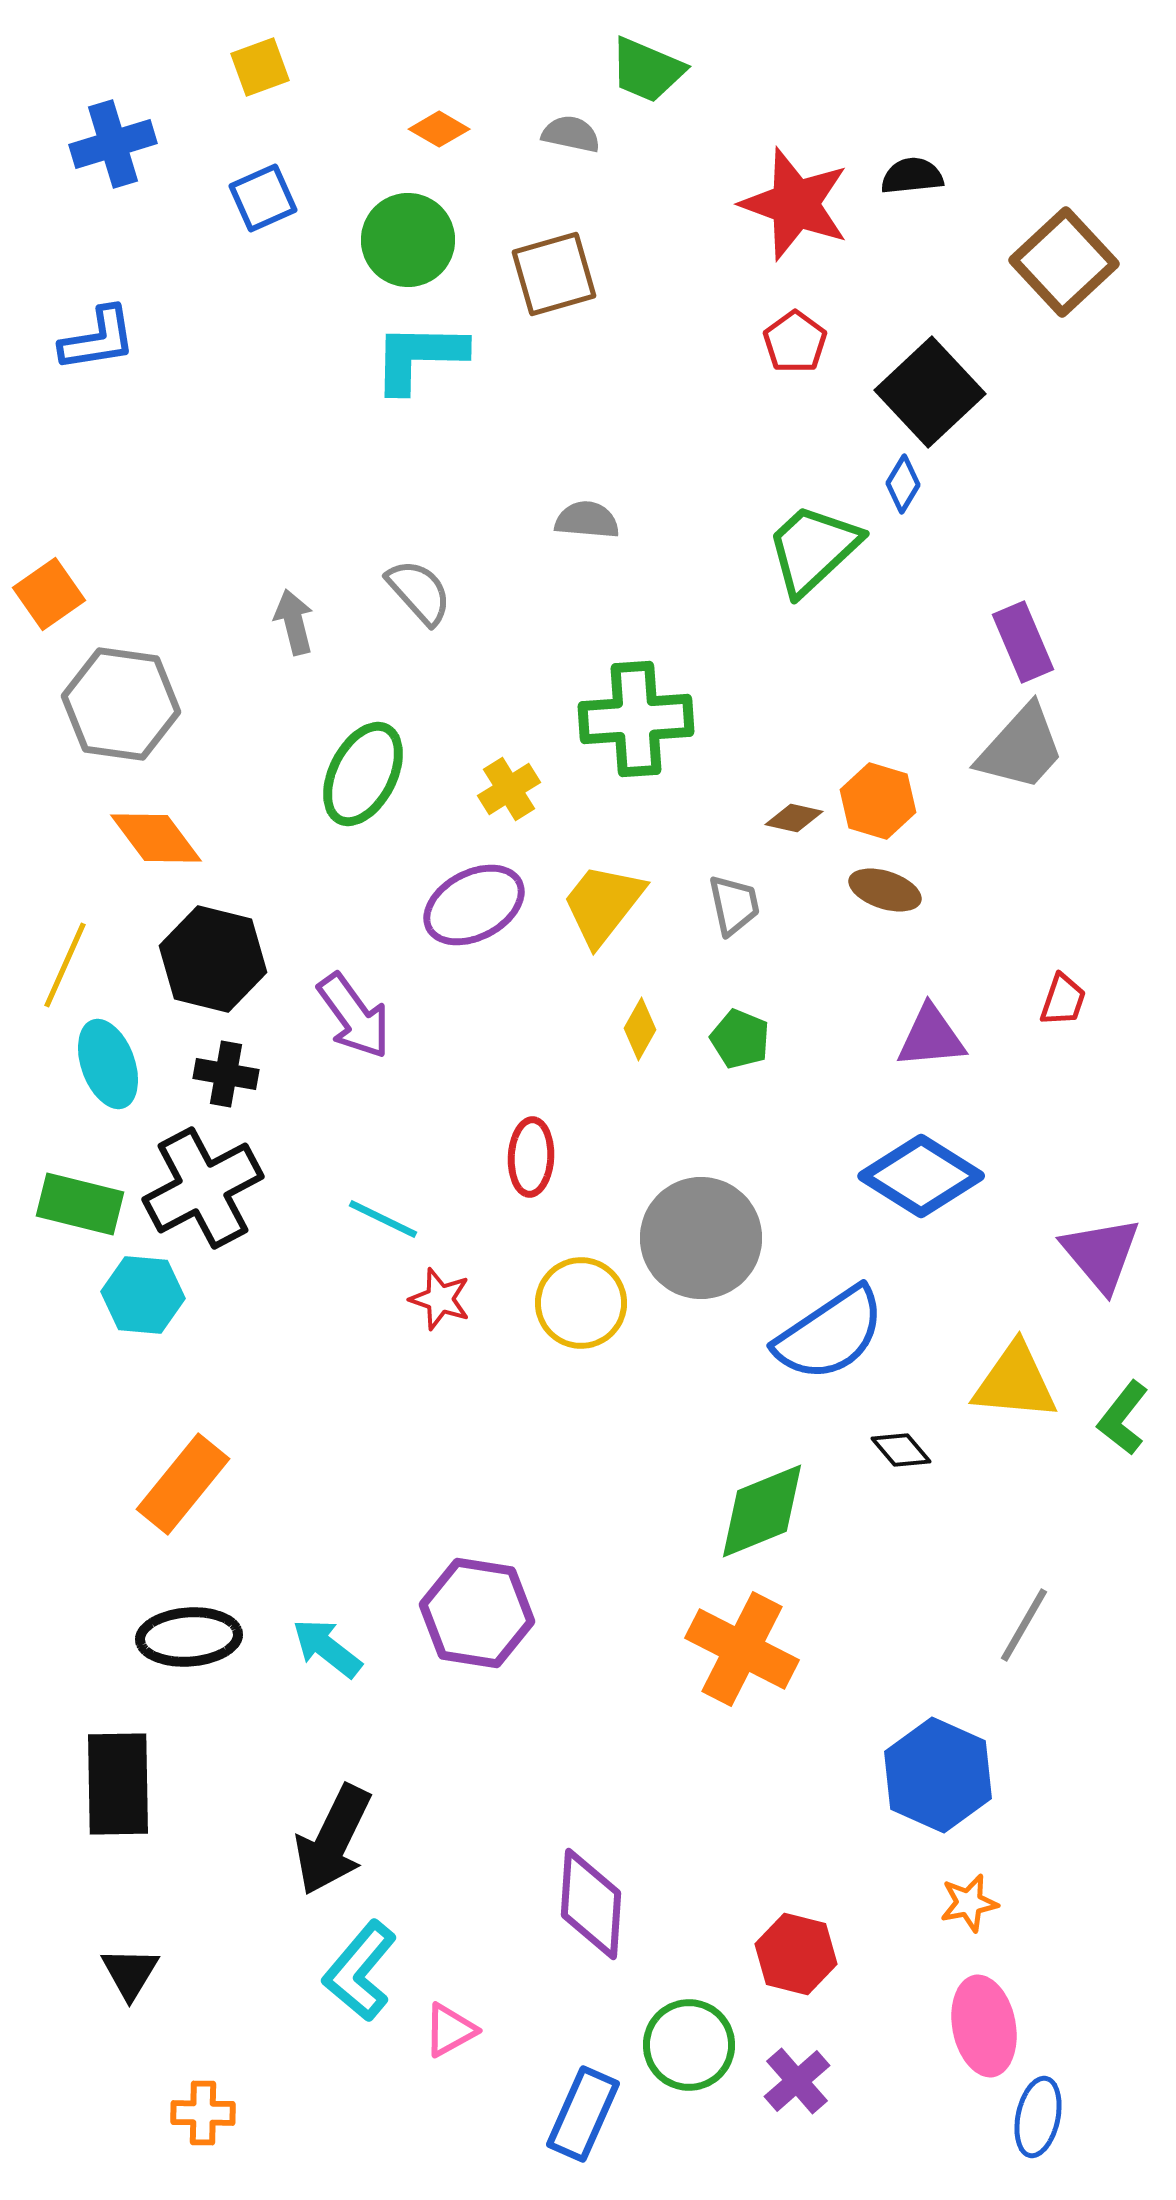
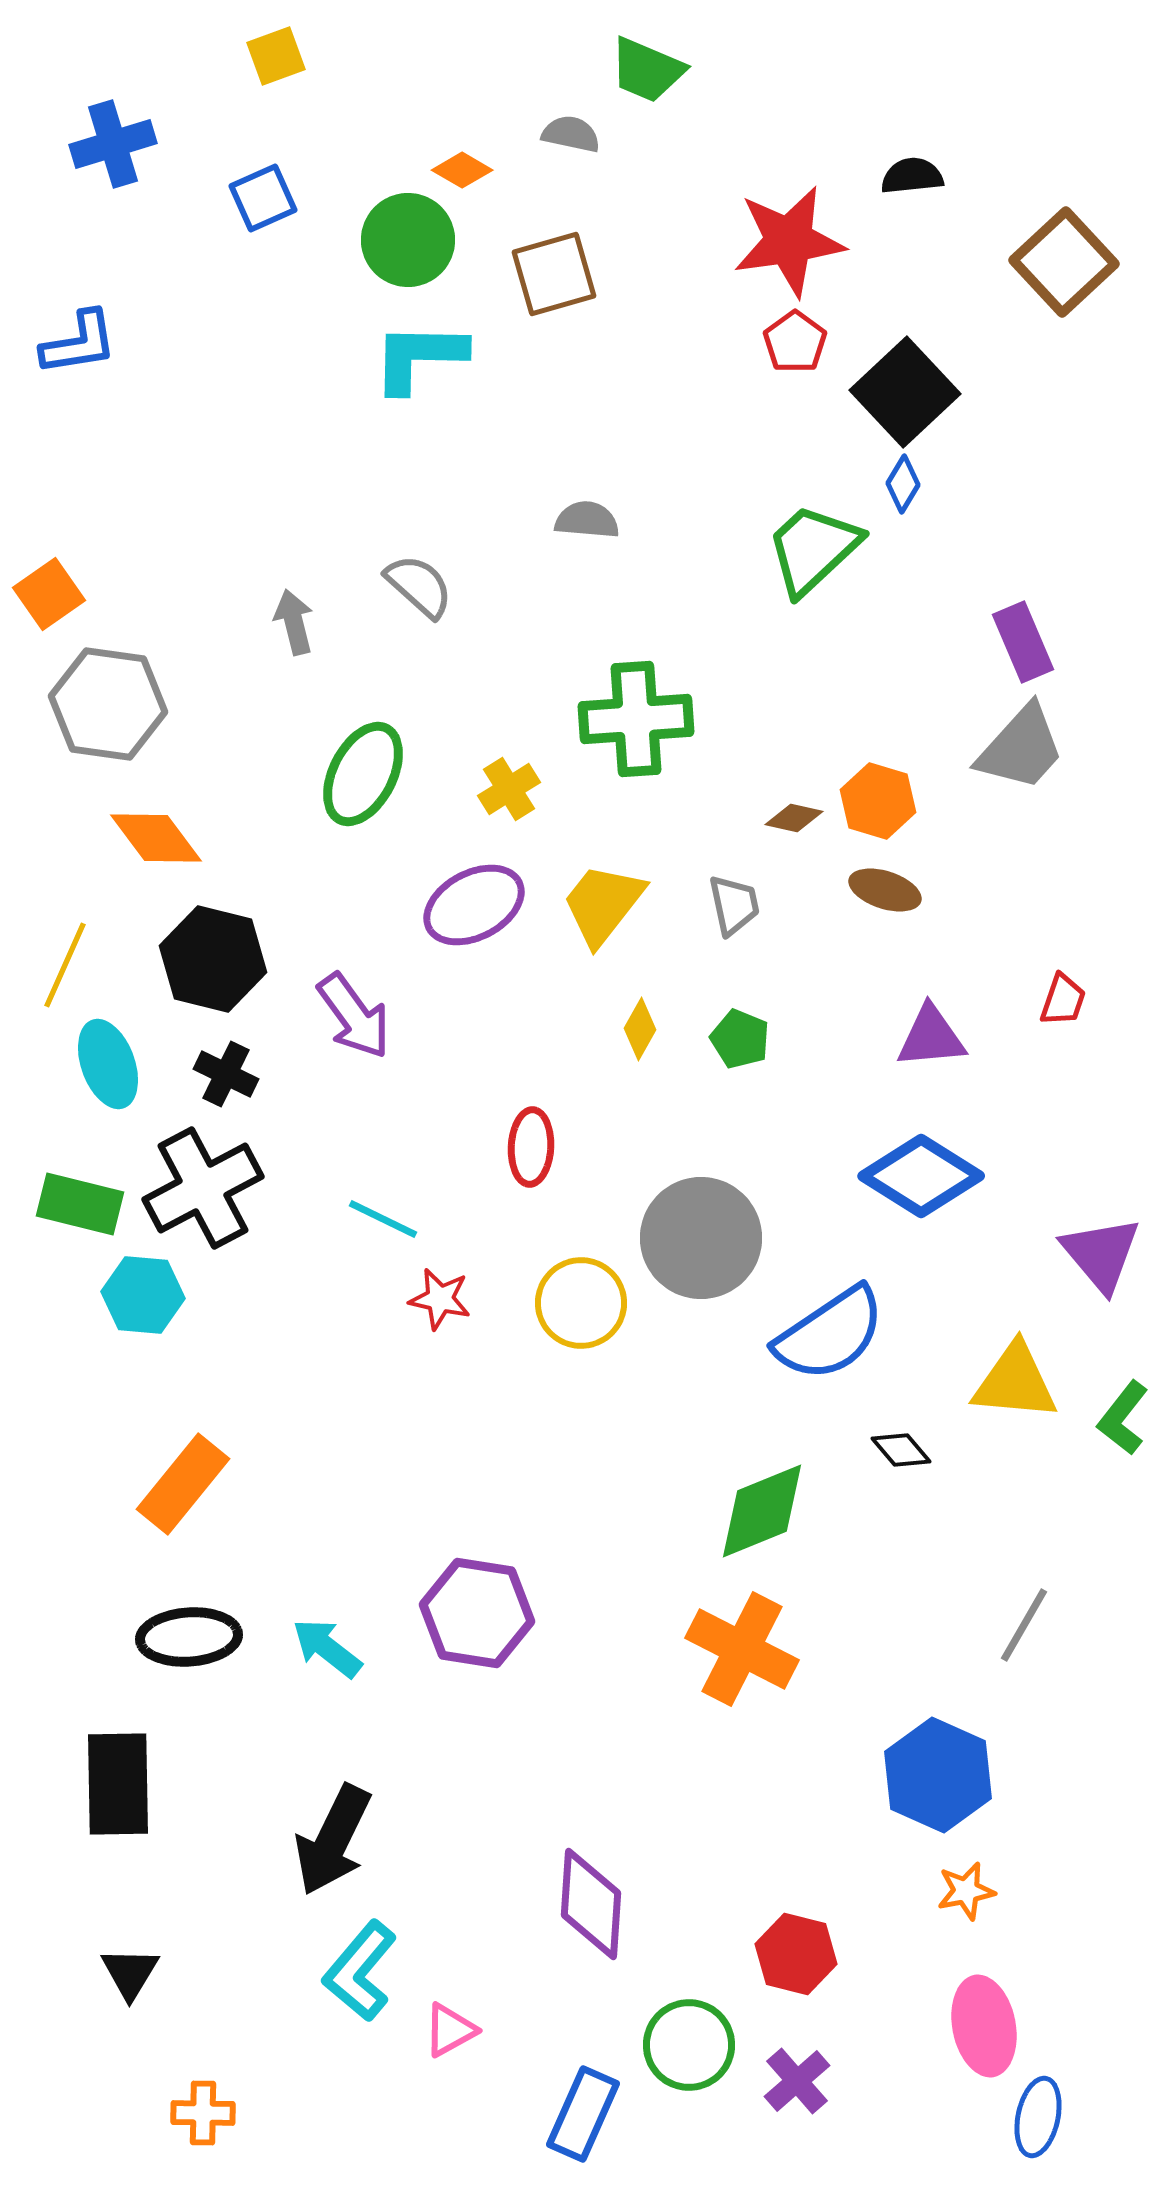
yellow square at (260, 67): moved 16 px right, 11 px up
orange diamond at (439, 129): moved 23 px right, 41 px down
red star at (795, 204): moved 6 px left, 37 px down; rotated 28 degrees counterclockwise
blue L-shape at (98, 339): moved 19 px left, 4 px down
black square at (930, 392): moved 25 px left
gray semicircle at (419, 592): moved 6 px up; rotated 6 degrees counterclockwise
gray hexagon at (121, 704): moved 13 px left
black cross at (226, 1074): rotated 16 degrees clockwise
red ellipse at (531, 1157): moved 10 px up
red star at (440, 1299): rotated 6 degrees counterclockwise
orange star at (969, 1903): moved 3 px left, 12 px up
